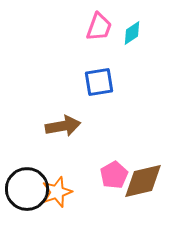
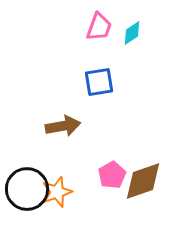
pink pentagon: moved 2 px left
brown diamond: rotated 6 degrees counterclockwise
